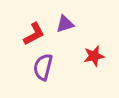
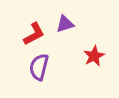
red star: rotated 15 degrees counterclockwise
purple semicircle: moved 4 px left
